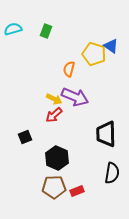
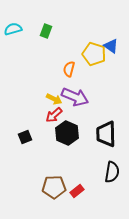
black hexagon: moved 10 px right, 25 px up
black semicircle: moved 1 px up
red rectangle: rotated 16 degrees counterclockwise
